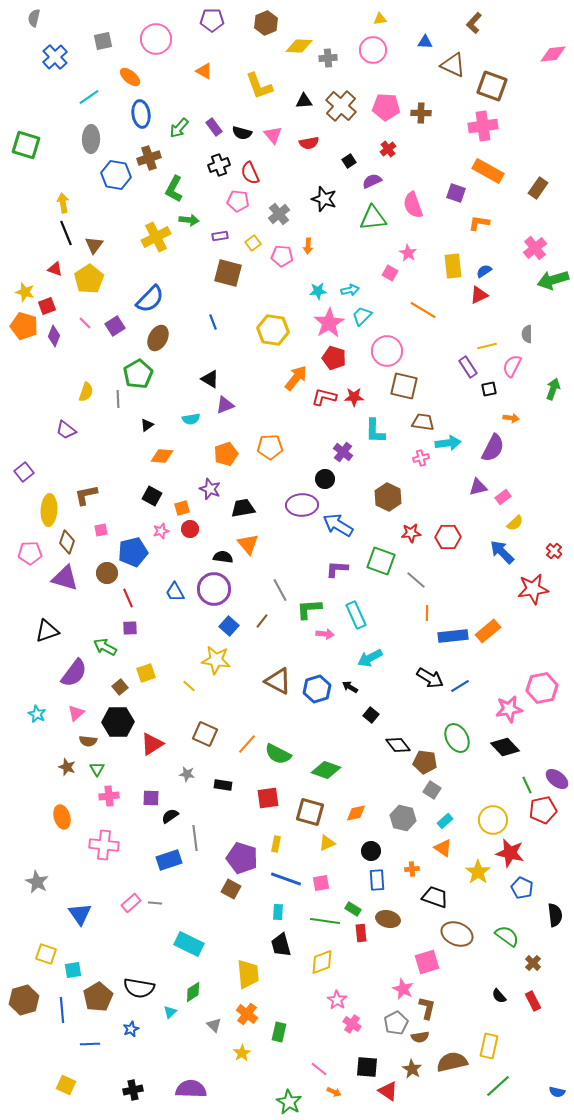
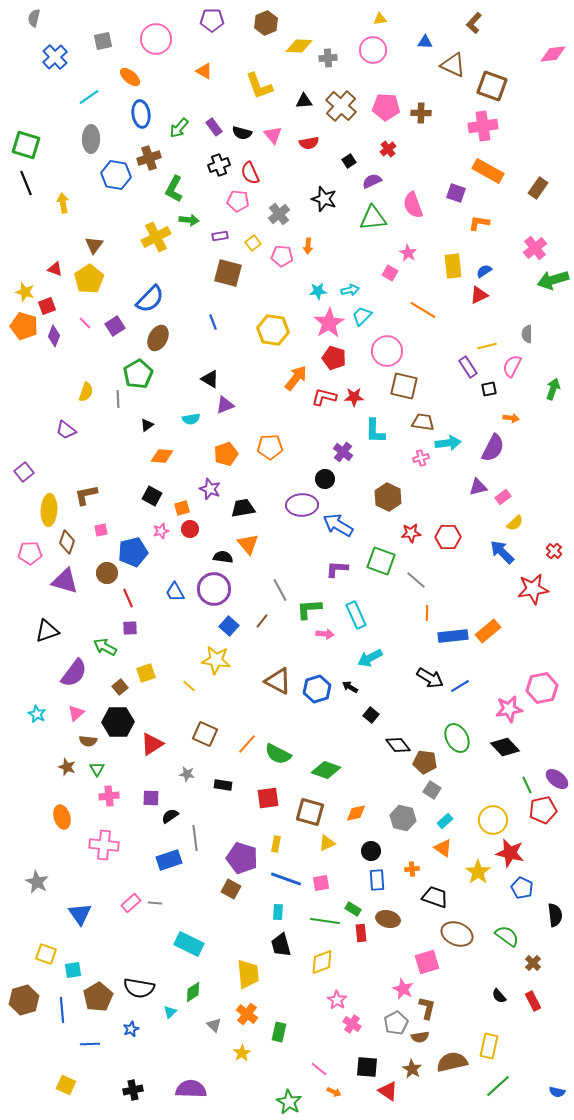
black line at (66, 233): moved 40 px left, 50 px up
purple triangle at (65, 578): moved 3 px down
